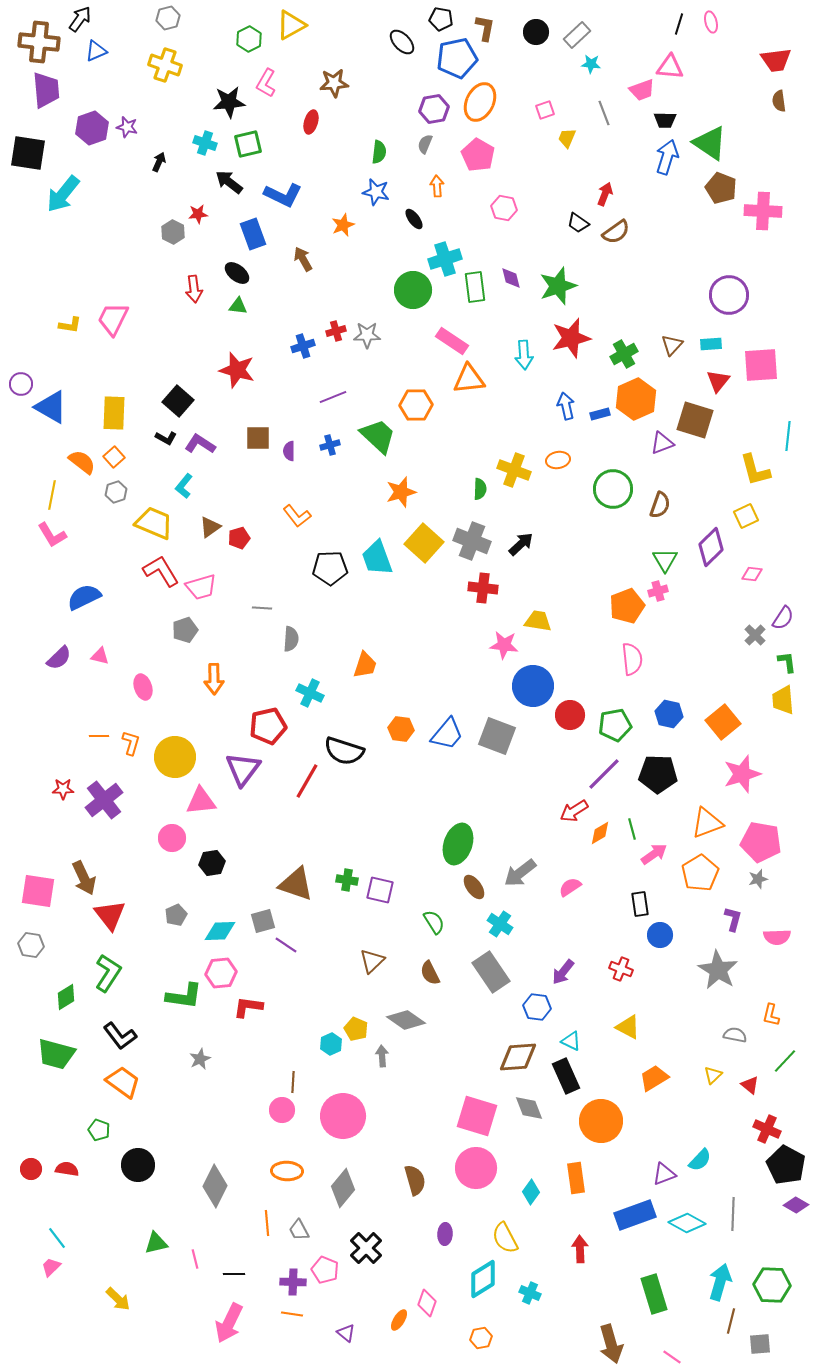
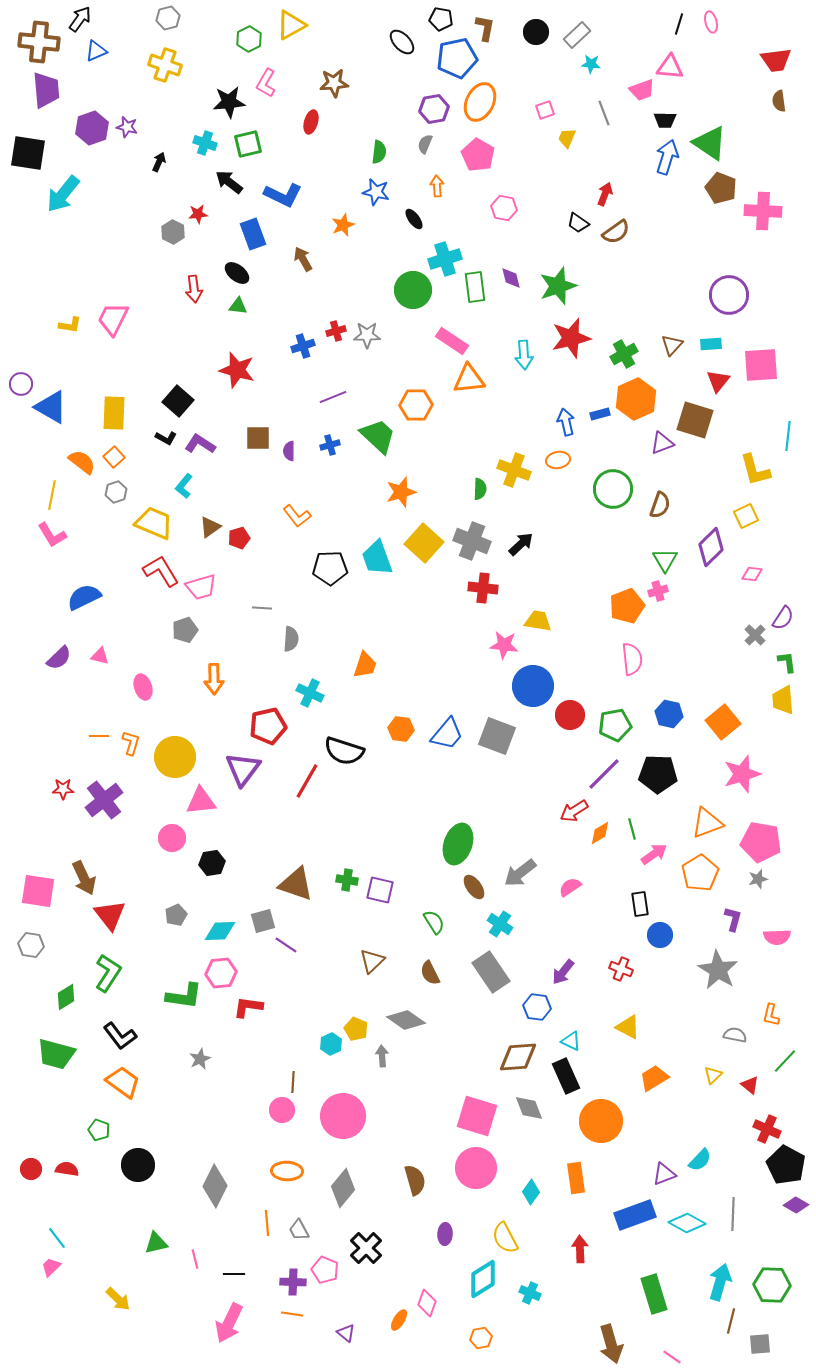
blue arrow at (566, 406): moved 16 px down
